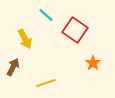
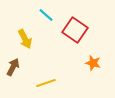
orange star: rotated 21 degrees counterclockwise
